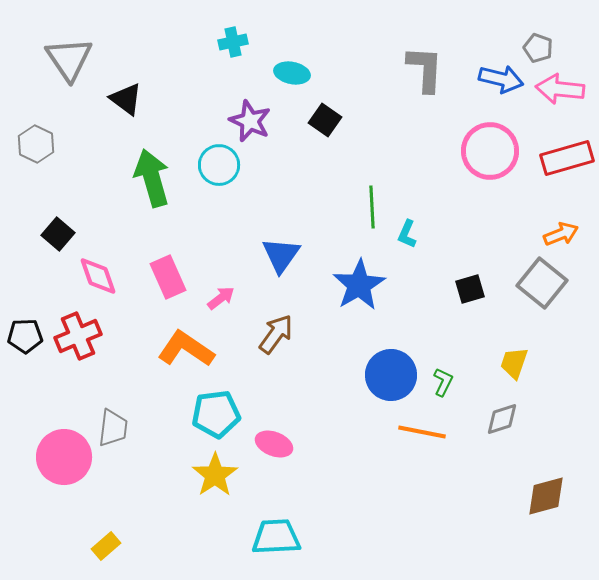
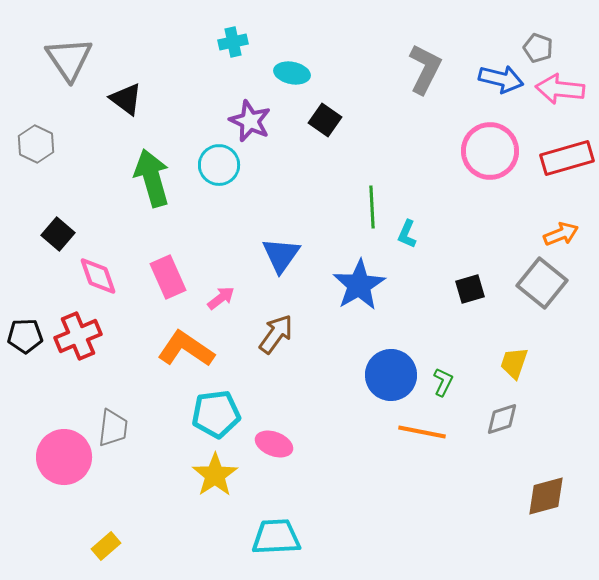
gray L-shape at (425, 69): rotated 24 degrees clockwise
